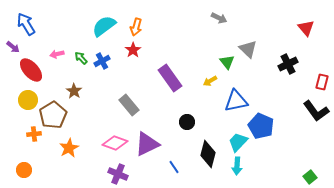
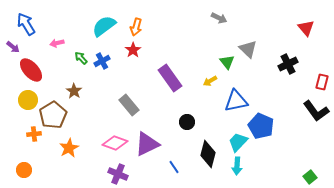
pink arrow: moved 11 px up
